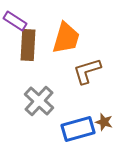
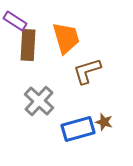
orange trapezoid: rotated 32 degrees counterclockwise
